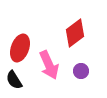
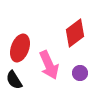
purple circle: moved 1 px left, 2 px down
